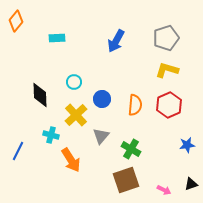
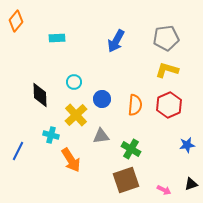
gray pentagon: rotated 10 degrees clockwise
gray triangle: rotated 42 degrees clockwise
